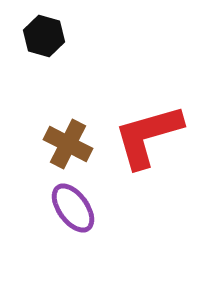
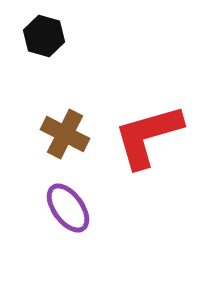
brown cross: moved 3 px left, 10 px up
purple ellipse: moved 5 px left
